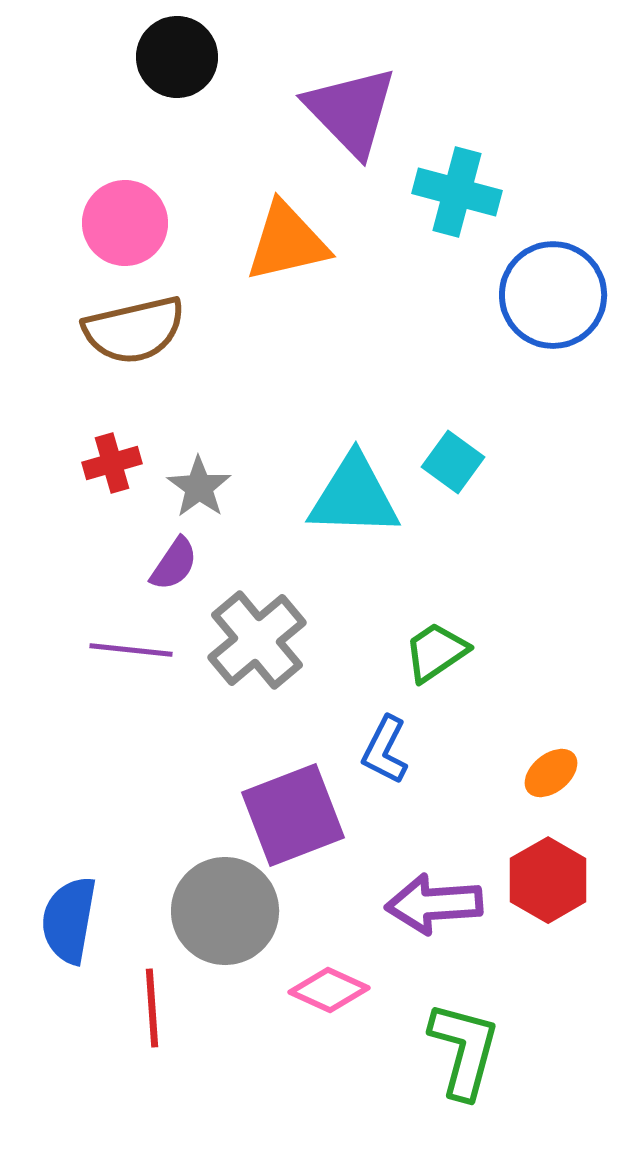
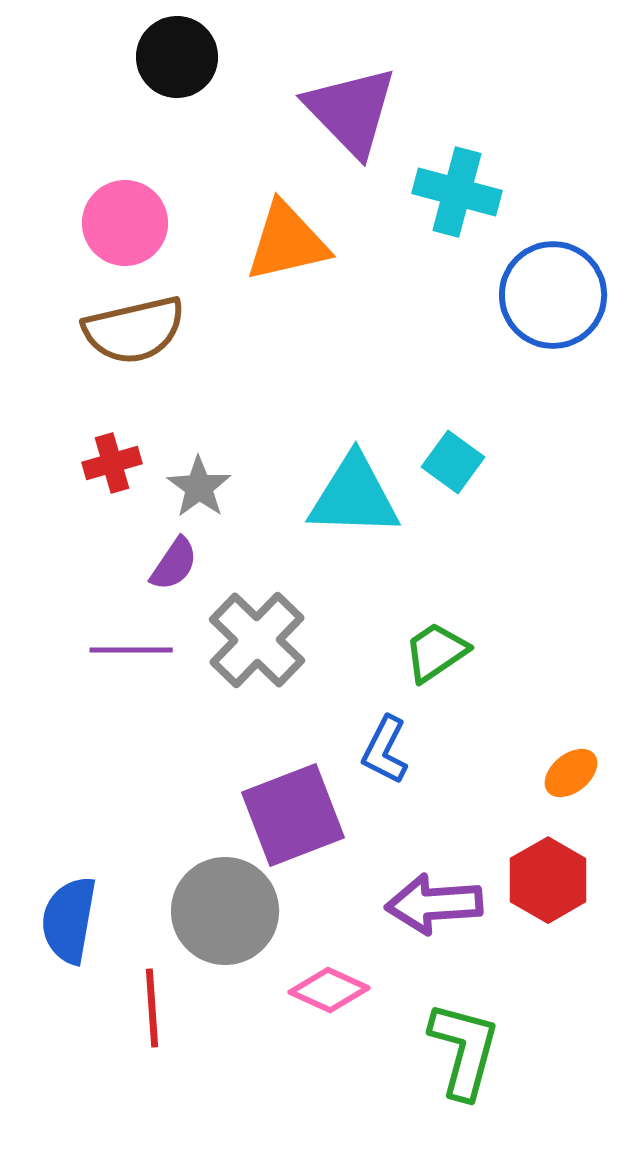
gray cross: rotated 6 degrees counterclockwise
purple line: rotated 6 degrees counterclockwise
orange ellipse: moved 20 px right
